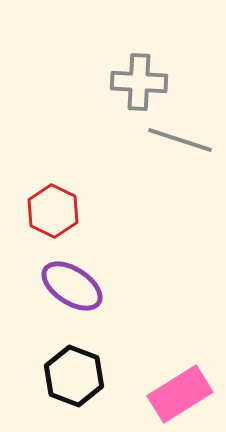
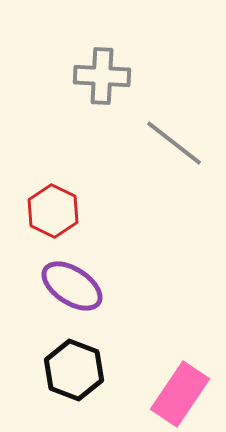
gray cross: moved 37 px left, 6 px up
gray line: moved 6 px left, 3 px down; rotated 20 degrees clockwise
black hexagon: moved 6 px up
pink rectangle: rotated 24 degrees counterclockwise
